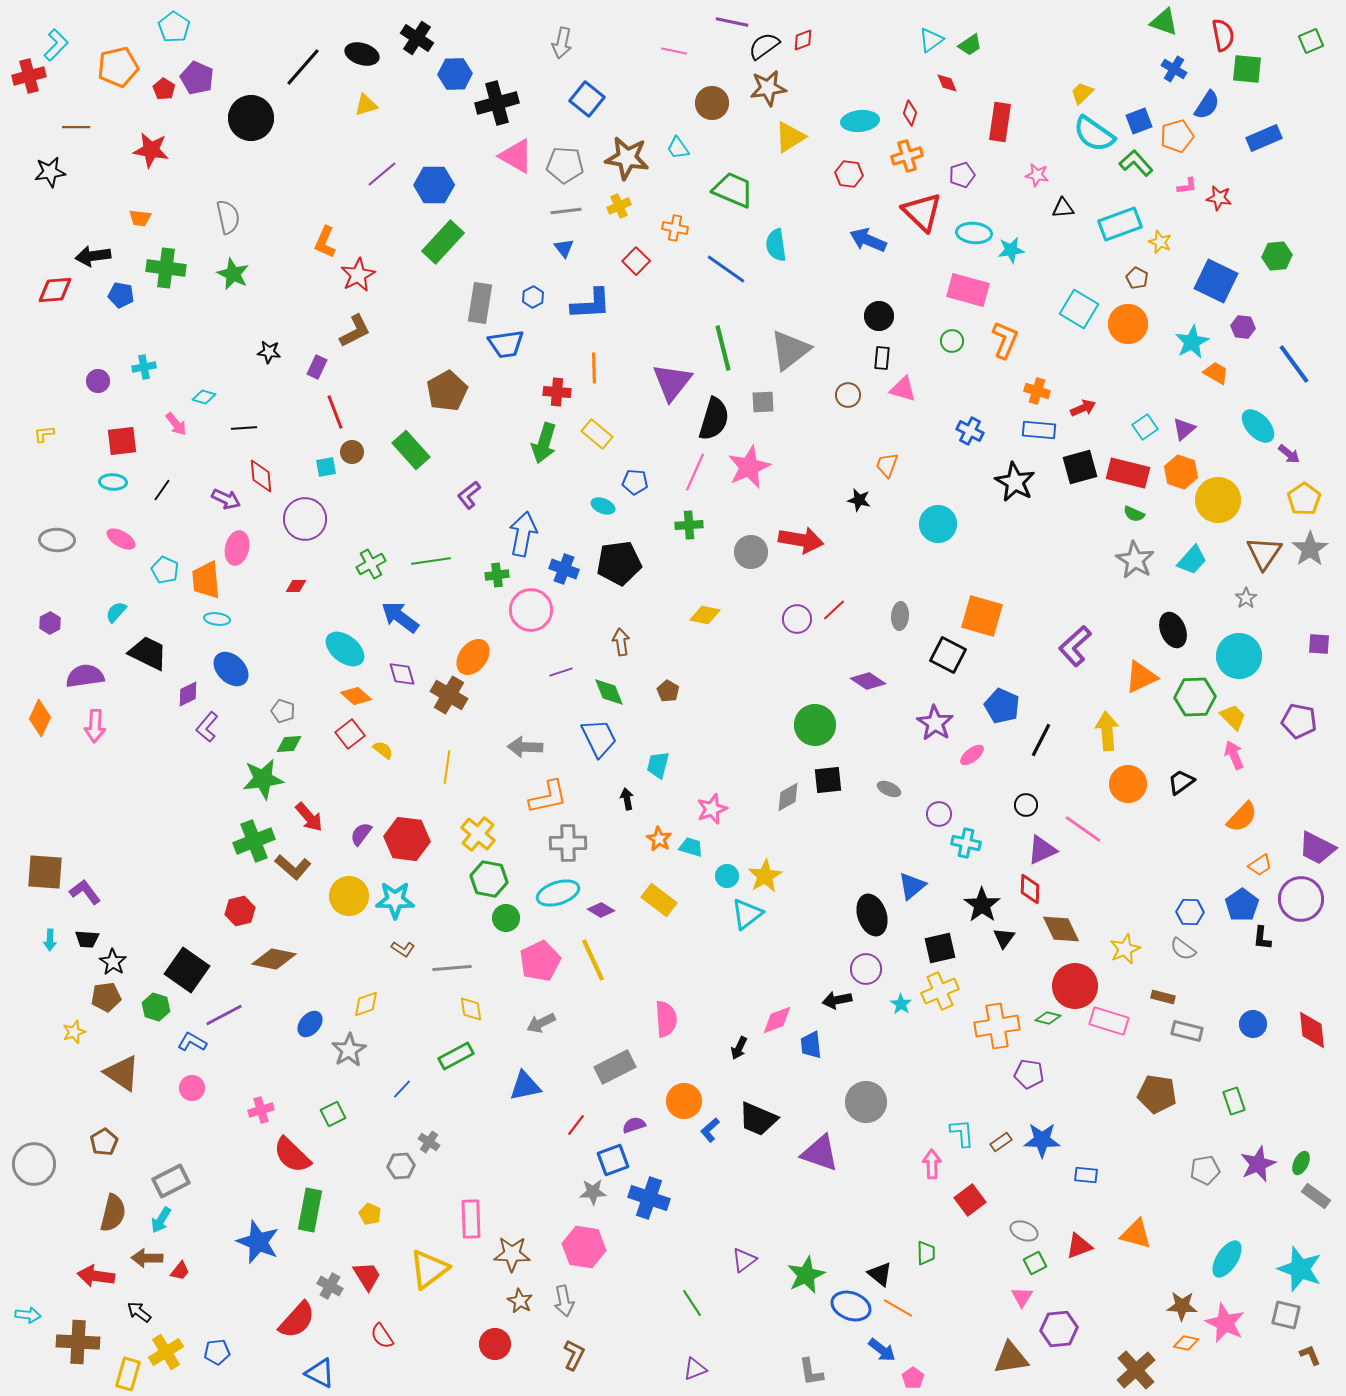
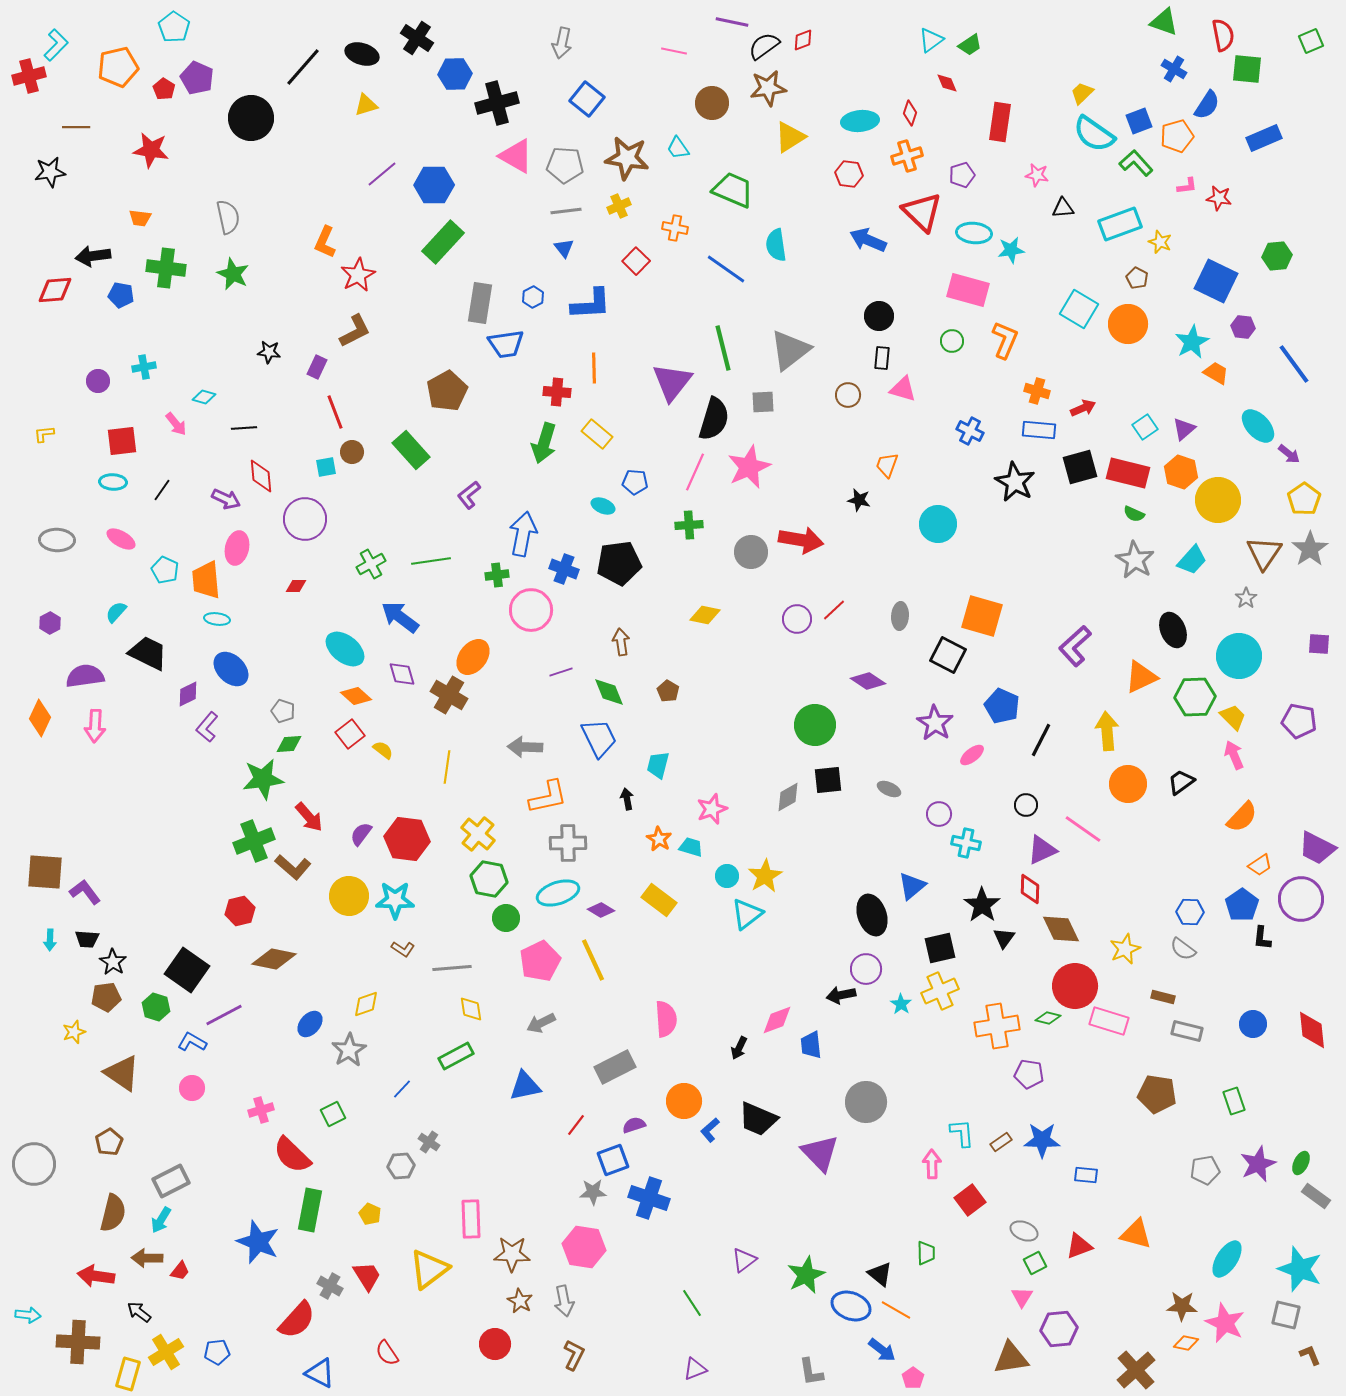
black arrow at (837, 1000): moved 4 px right, 5 px up
brown pentagon at (104, 1142): moved 5 px right
purple triangle at (820, 1153): rotated 27 degrees clockwise
orange line at (898, 1308): moved 2 px left, 2 px down
red semicircle at (382, 1336): moved 5 px right, 17 px down
